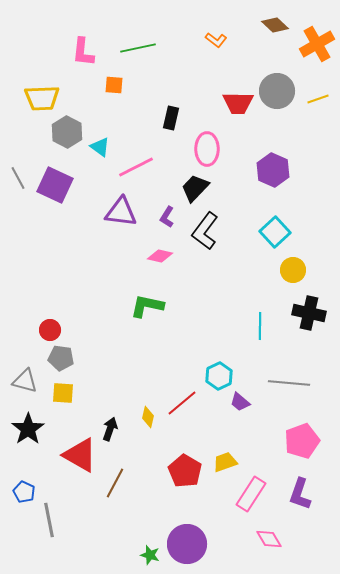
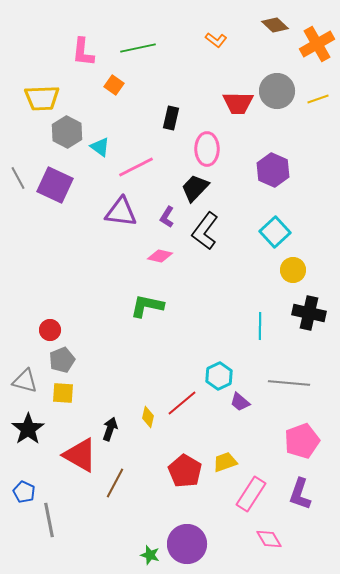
orange square at (114, 85): rotated 30 degrees clockwise
gray pentagon at (61, 358): moved 1 px right, 2 px down; rotated 30 degrees counterclockwise
